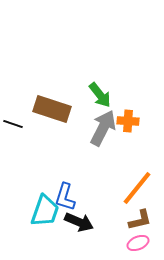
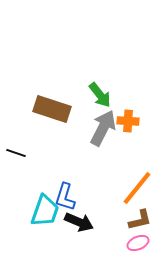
black line: moved 3 px right, 29 px down
